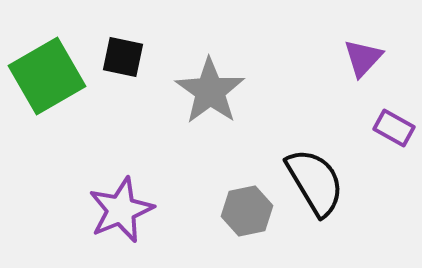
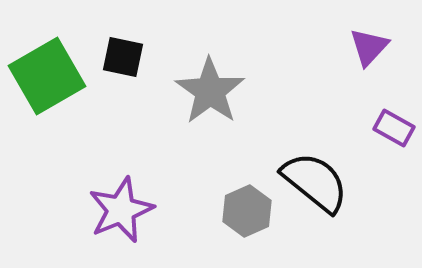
purple triangle: moved 6 px right, 11 px up
black semicircle: rotated 20 degrees counterclockwise
gray hexagon: rotated 12 degrees counterclockwise
